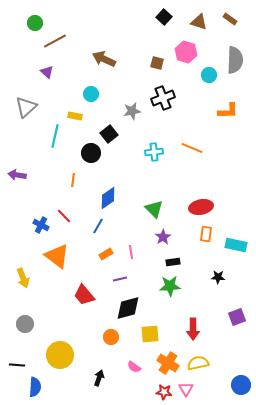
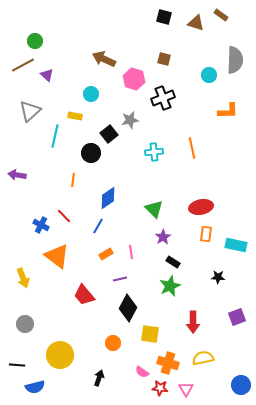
black square at (164, 17): rotated 28 degrees counterclockwise
brown rectangle at (230, 19): moved 9 px left, 4 px up
brown triangle at (199, 22): moved 3 px left, 1 px down
green circle at (35, 23): moved 18 px down
brown line at (55, 41): moved 32 px left, 24 px down
pink hexagon at (186, 52): moved 52 px left, 27 px down
brown square at (157, 63): moved 7 px right, 4 px up
purple triangle at (47, 72): moved 3 px down
gray triangle at (26, 107): moved 4 px right, 4 px down
gray star at (132, 111): moved 2 px left, 9 px down
orange line at (192, 148): rotated 55 degrees clockwise
black rectangle at (173, 262): rotated 40 degrees clockwise
green star at (170, 286): rotated 20 degrees counterclockwise
black diamond at (128, 308): rotated 48 degrees counterclockwise
red arrow at (193, 329): moved 7 px up
yellow square at (150, 334): rotated 12 degrees clockwise
orange circle at (111, 337): moved 2 px right, 6 px down
orange cross at (168, 363): rotated 15 degrees counterclockwise
yellow semicircle at (198, 363): moved 5 px right, 5 px up
pink semicircle at (134, 367): moved 8 px right, 5 px down
blue semicircle at (35, 387): rotated 72 degrees clockwise
red star at (164, 392): moved 4 px left, 4 px up
